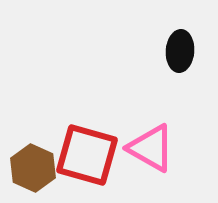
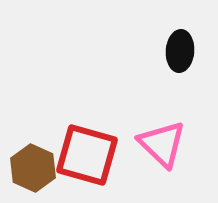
pink triangle: moved 11 px right, 4 px up; rotated 14 degrees clockwise
